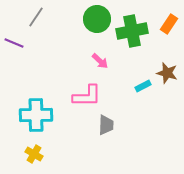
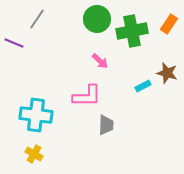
gray line: moved 1 px right, 2 px down
cyan cross: rotated 8 degrees clockwise
